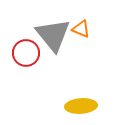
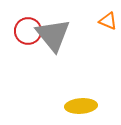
orange triangle: moved 27 px right, 8 px up
red circle: moved 2 px right, 22 px up
